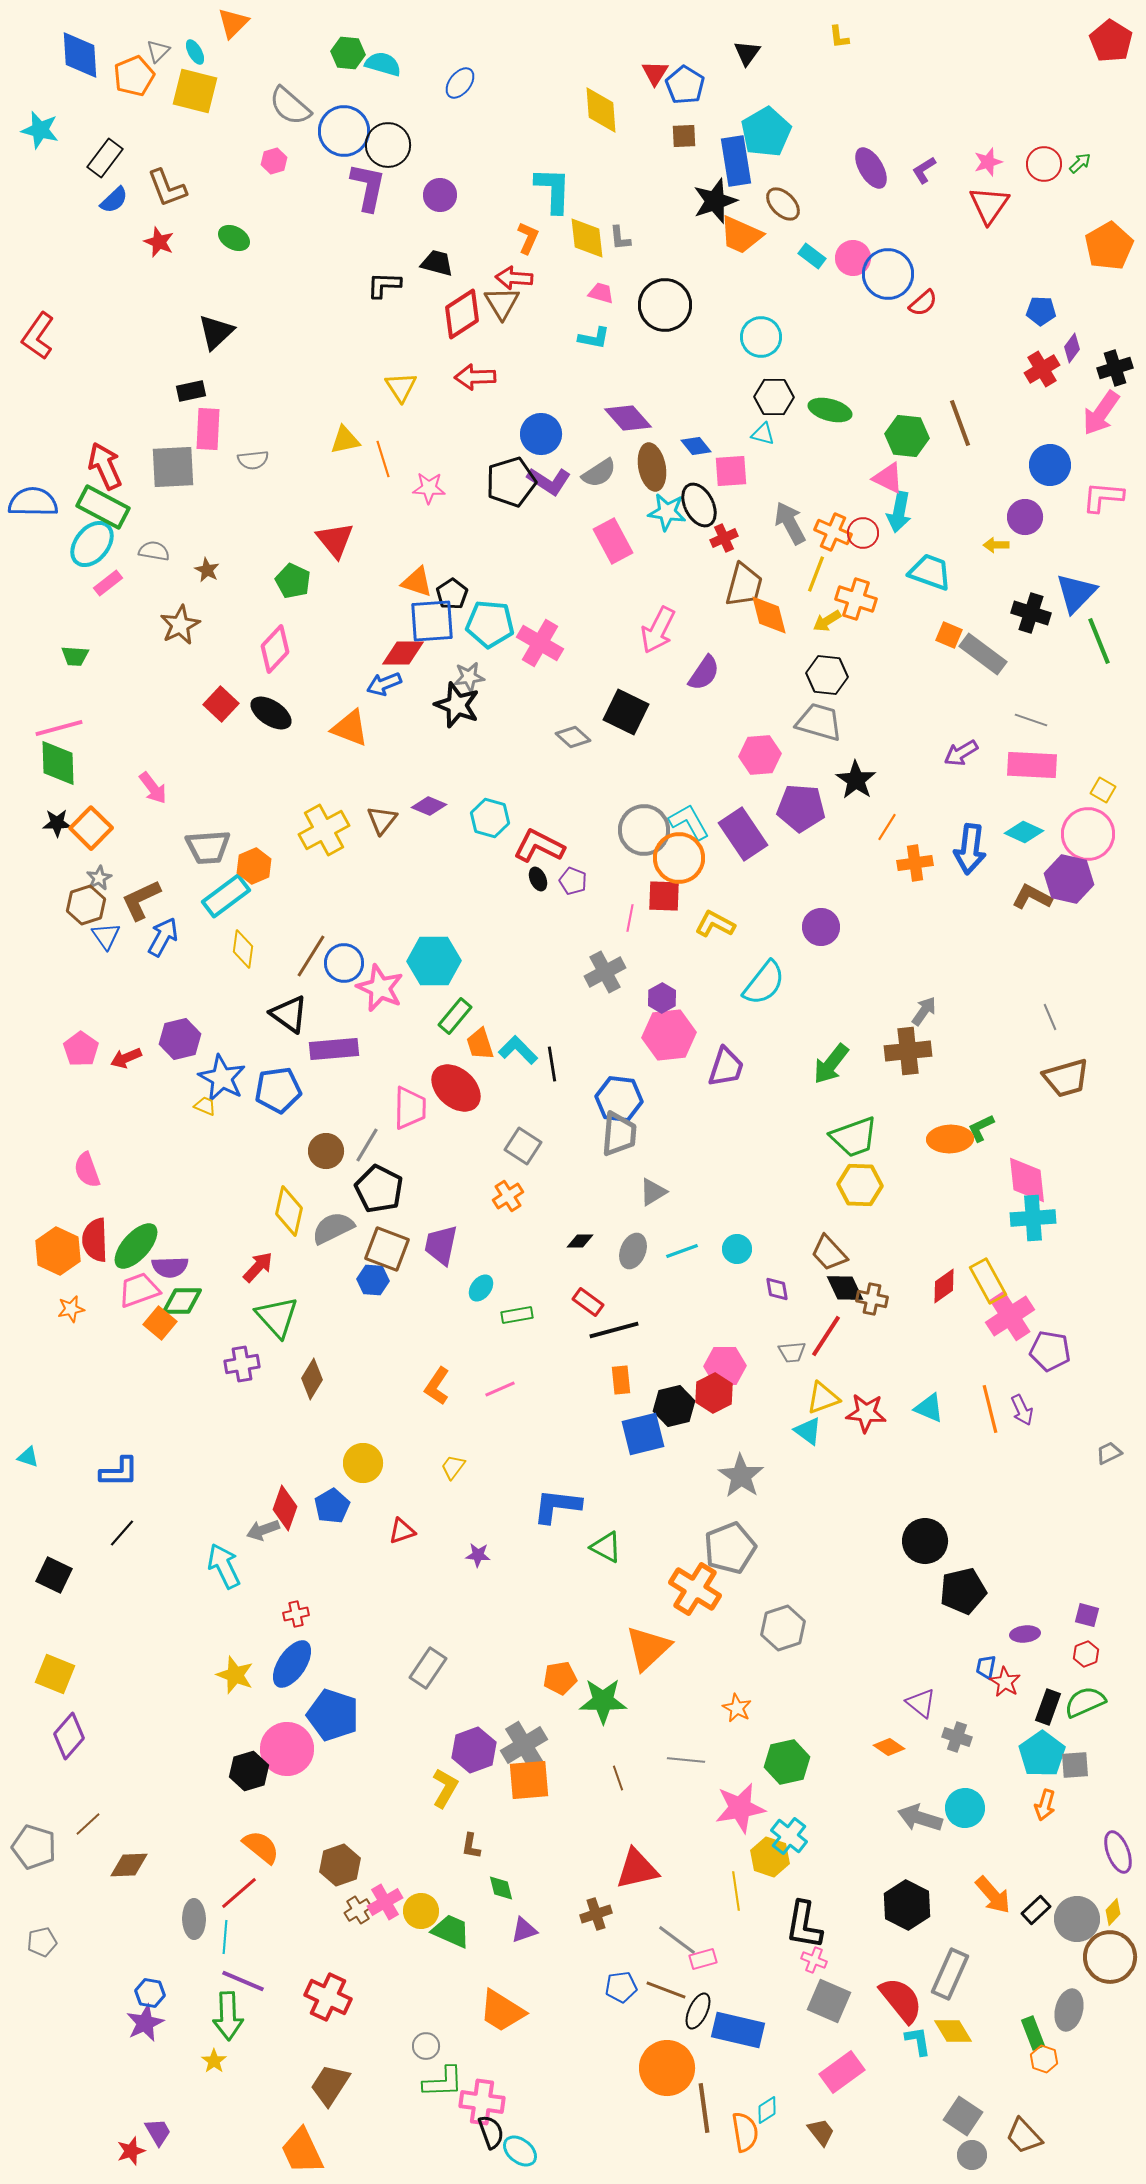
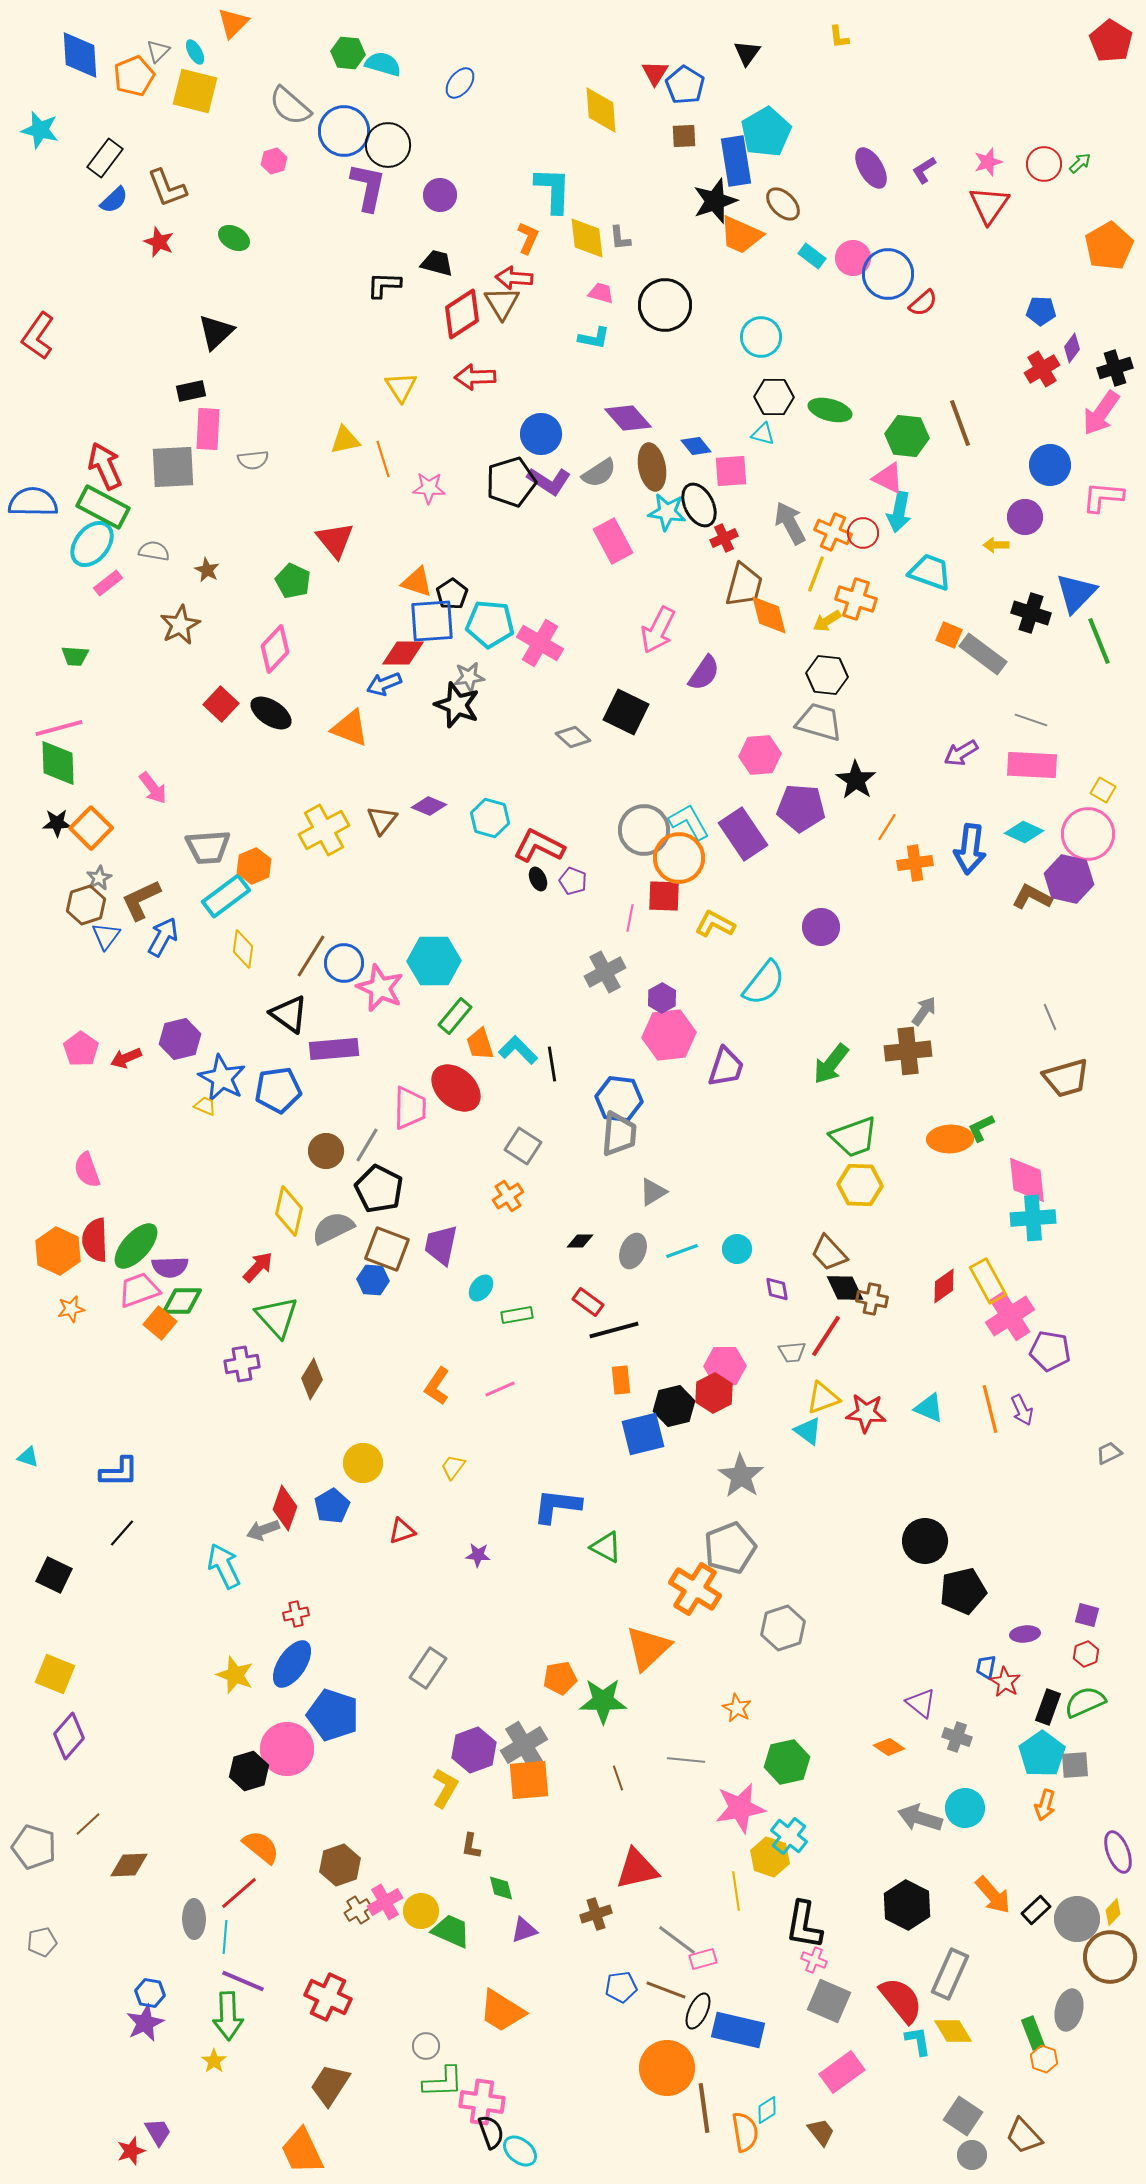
blue triangle at (106, 936): rotated 12 degrees clockwise
